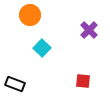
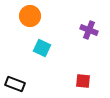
orange circle: moved 1 px down
purple cross: rotated 24 degrees counterclockwise
cyan square: rotated 18 degrees counterclockwise
